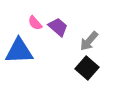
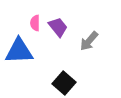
pink semicircle: rotated 42 degrees clockwise
purple trapezoid: rotated 10 degrees clockwise
black square: moved 23 px left, 15 px down
